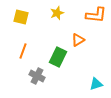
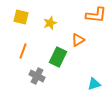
yellow star: moved 7 px left, 10 px down
cyan triangle: moved 2 px left
